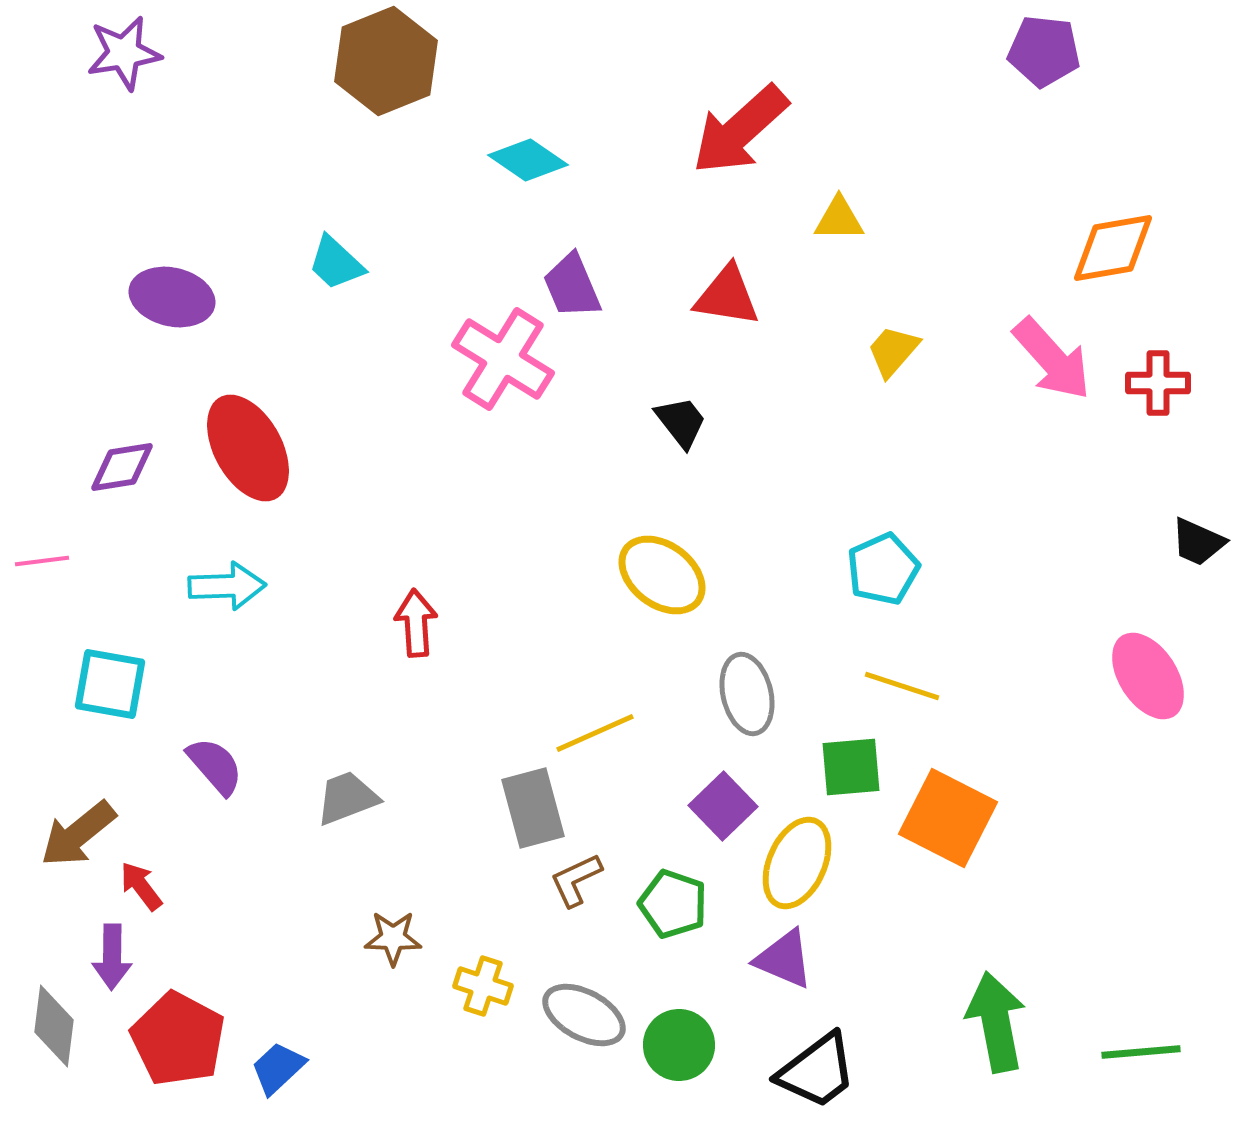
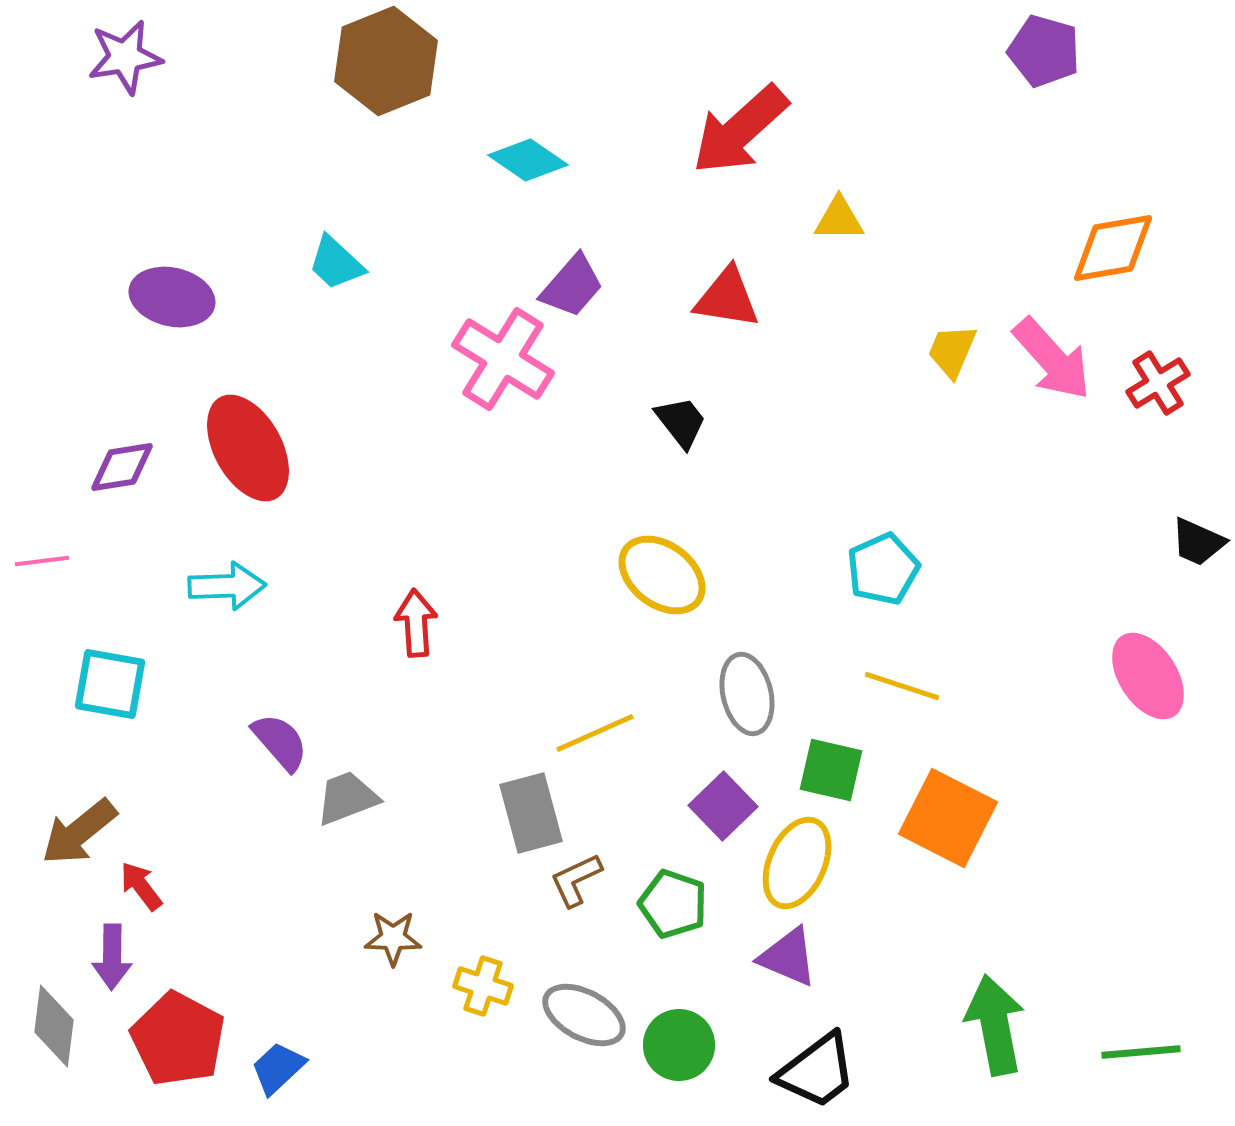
purple pentagon at (1044, 51): rotated 10 degrees clockwise
purple star at (124, 53): moved 1 px right, 4 px down
purple trapezoid at (572, 286): rotated 116 degrees counterclockwise
red triangle at (727, 296): moved 2 px down
yellow trapezoid at (893, 351): moved 59 px right; rotated 18 degrees counterclockwise
red cross at (1158, 383): rotated 32 degrees counterclockwise
purple semicircle at (215, 766): moved 65 px right, 24 px up
green square at (851, 767): moved 20 px left, 3 px down; rotated 18 degrees clockwise
gray rectangle at (533, 808): moved 2 px left, 5 px down
brown arrow at (78, 834): moved 1 px right, 2 px up
purple triangle at (784, 959): moved 4 px right, 2 px up
green arrow at (996, 1022): moved 1 px left, 3 px down
